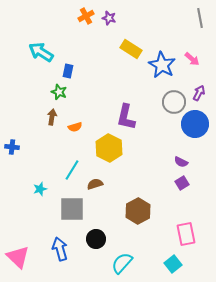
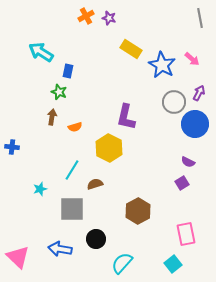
purple semicircle: moved 7 px right
blue arrow: rotated 65 degrees counterclockwise
